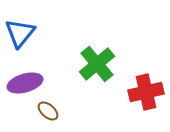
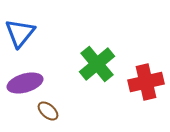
red cross: moved 10 px up
